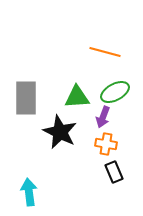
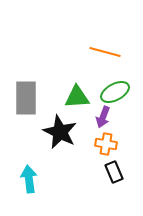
cyan arrow: moved 13 px up
